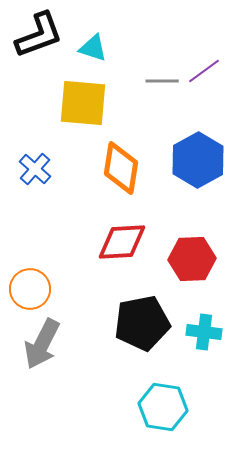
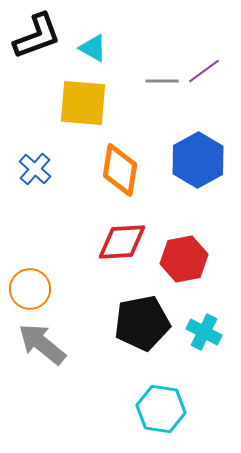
black L-shape: moved 2 px left, 1 px down
cyan triangle: rotated 12 degrees clockwise
orange diamond: moved 1 px left, 2 px down
red hexagon: moved 8 px left; rotated 9 degrees counterclockwise
cyan cross: rotated 20 degrees clockwise
gray arrow: rotated 102 degrees clockwise
cyan hexagon: moved 2 px left, 2 px down
